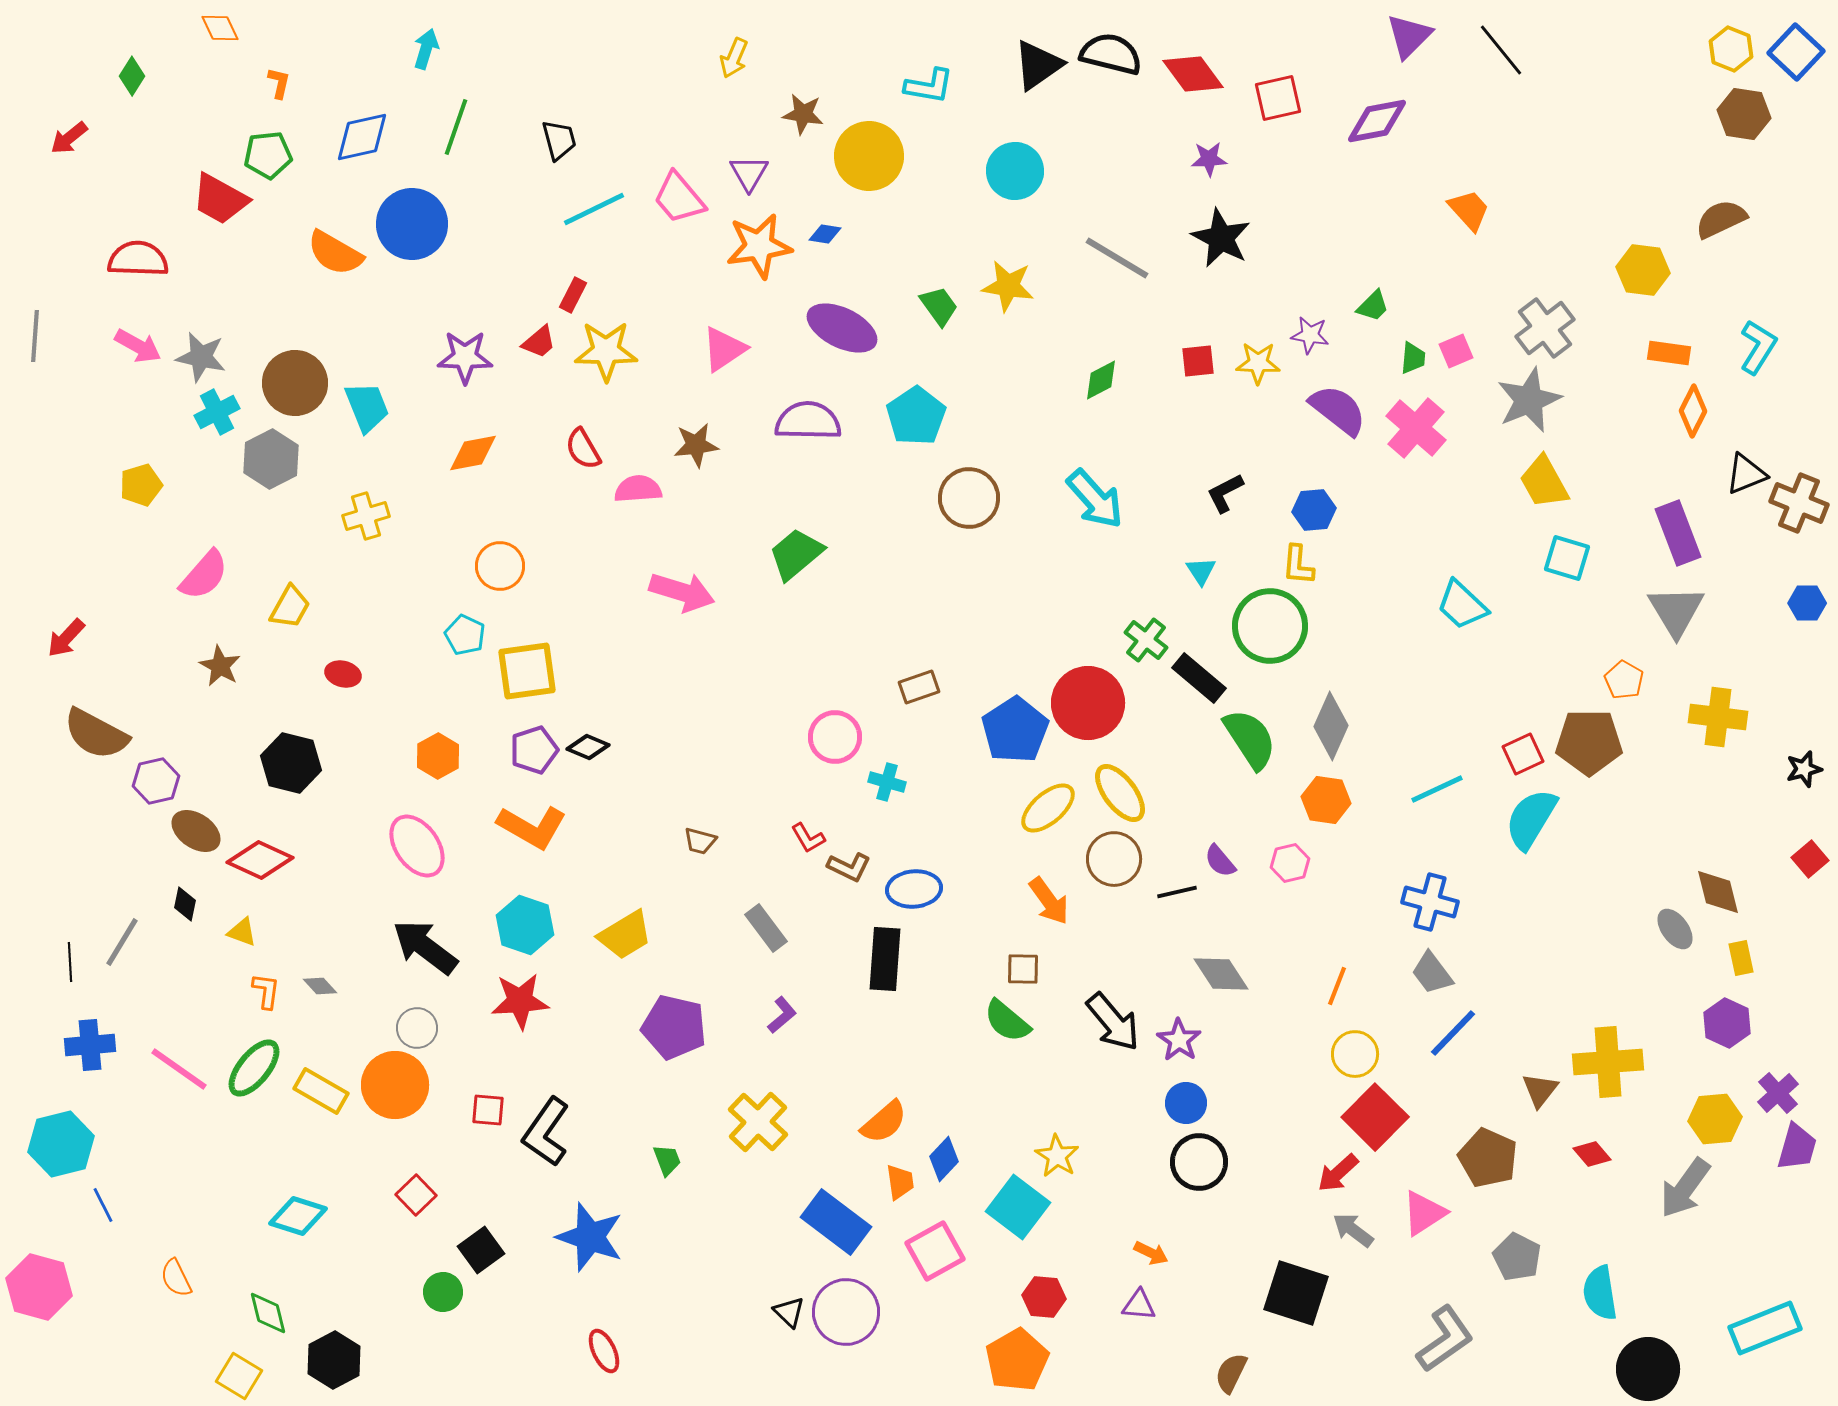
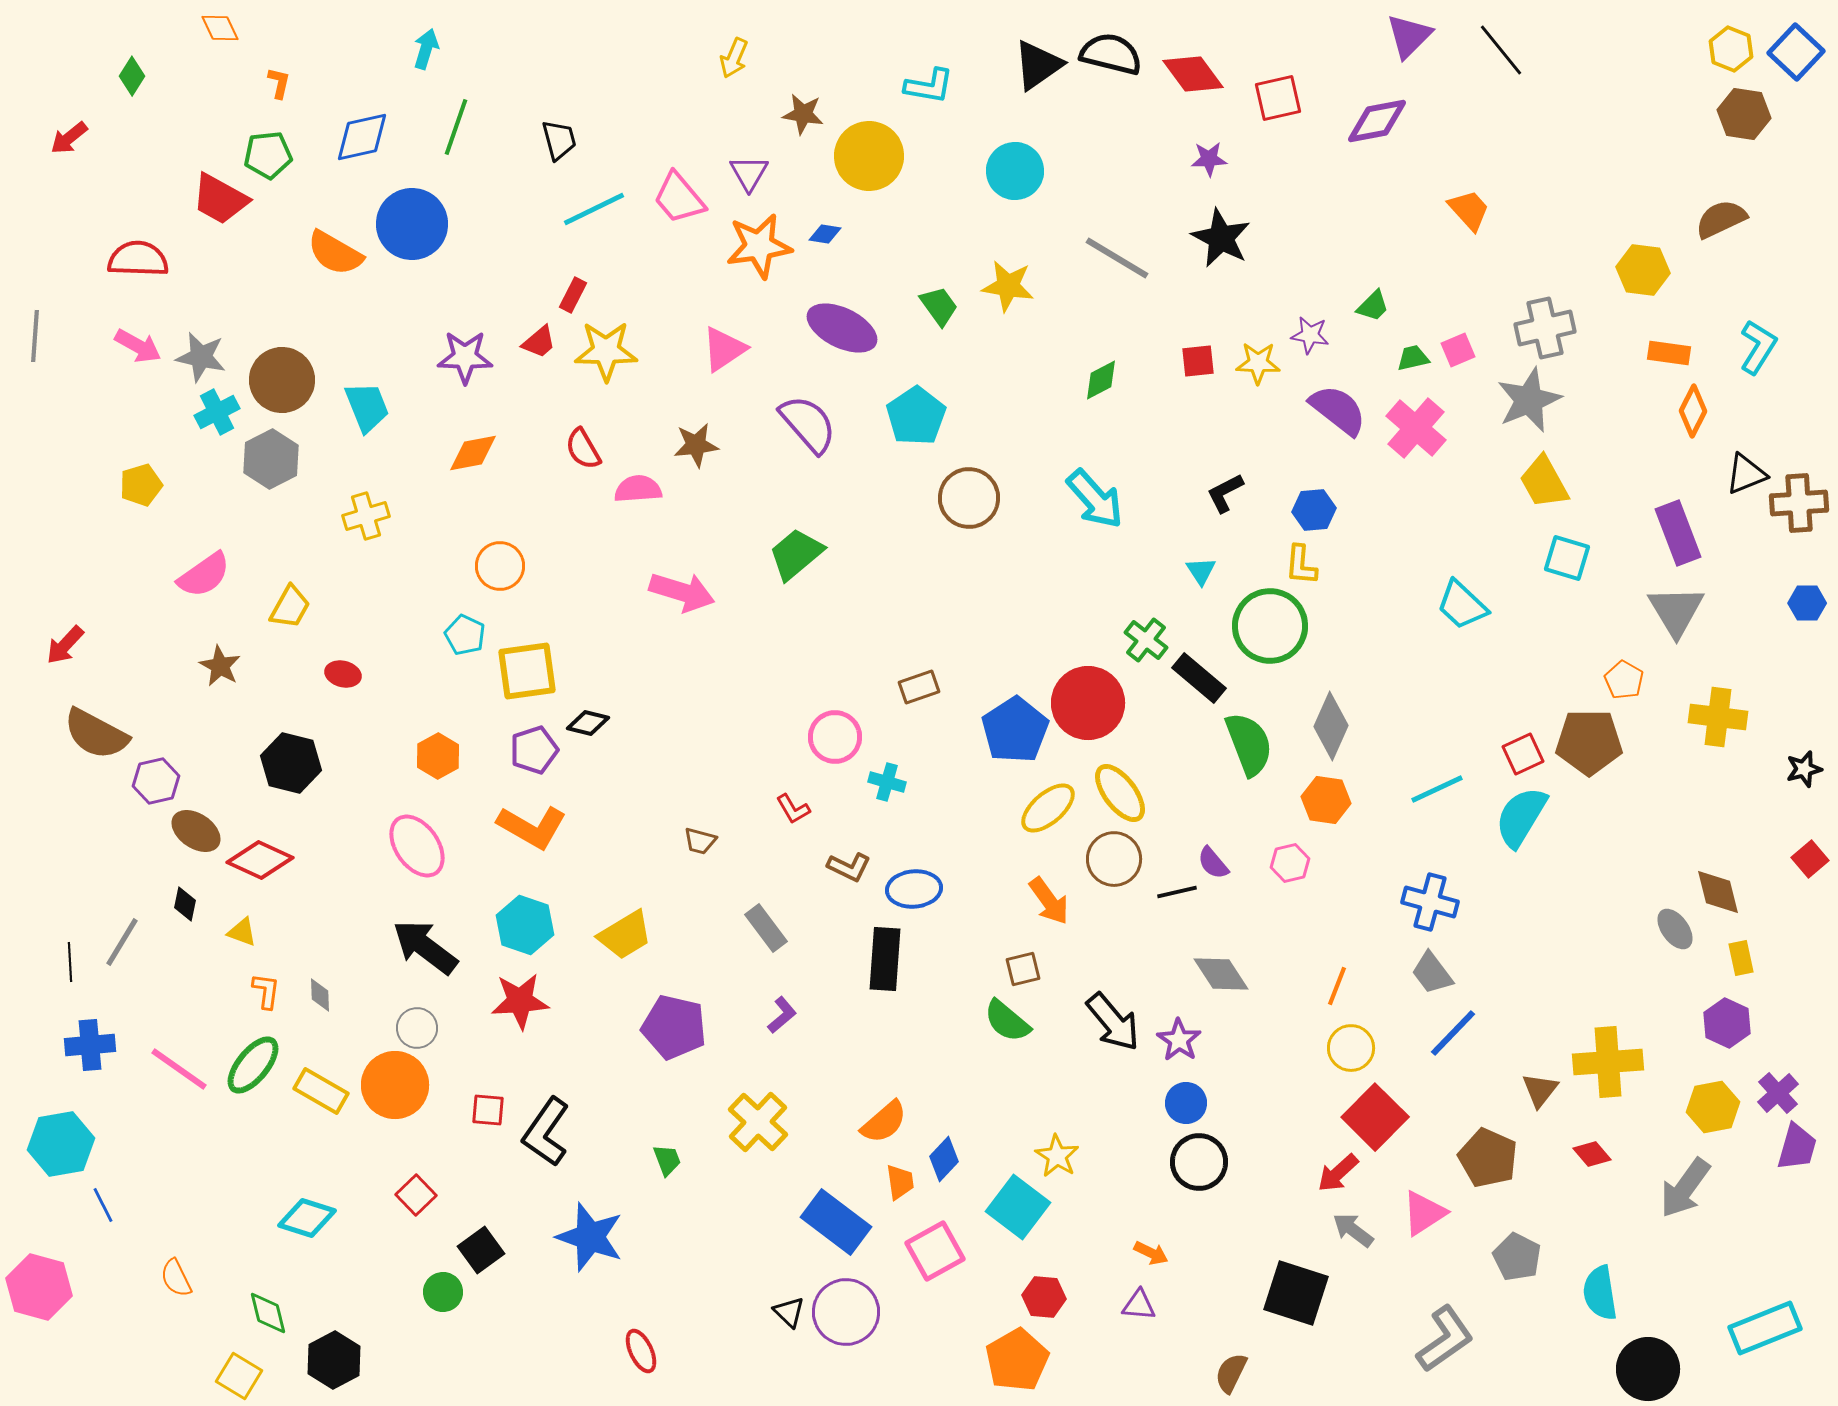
gray cross at (1545, 328): rotated 24 degrees clockwise
pink square at (1456, 351): moved 2 px right, 1 px up
green trapezoid at (1413, 358): rotated 108 degrees counterclockwise
brown circle at (295, 383): moved 13 px left, 3 px up
purple semicircle at (808, 421): moved 3 px down; rotated 48 degrees clockwise
brown cross at (1799, 503): rotated 26 degrees counterclockwise
yellow L-shape at (1298, 565): moved 3 px right
pink semicircle at (204, 575): rotated 14 degrees clockwise
red arrow at (66, 638): moved 1 px left, 7 px down
green semicircle at (1250, 739): moved 1 px left, 5 px down; rotated 12 degrees clockwise
black diamond at (588, 747): moved 24 px up; rotated 9 degrees counterclockwise
cyan semicircle at (1531, 819): moved 10 px left, 2 px up
red L-shape at (808, 838): moved 15 px left, 29 px up
purple semicircle at (1220, 861): moved 7 px left, 2 px down
brown square at (1023, 969): rotated 15 degrees counterclockwise
gray diamond at (320, 986): moved 9 px down; rotated 40 degrees clockwise
yellow circle at (1355, 1054): moved 4 px left, 6 px up
green ellipse at (254, 1068): moved 1 px left, 3 px up
yellow hexagon at (1715, 1119): moved 2 px left, 12 px up; rotated 6 degrees counterclockwise
cyan hexagon at (61, 1144): rotated 4 degrees clockwise
cyan diamond at (298, 1216): moved 9 px right, 2 px down
red ellipse at (604, 1351): moved 37 px right
